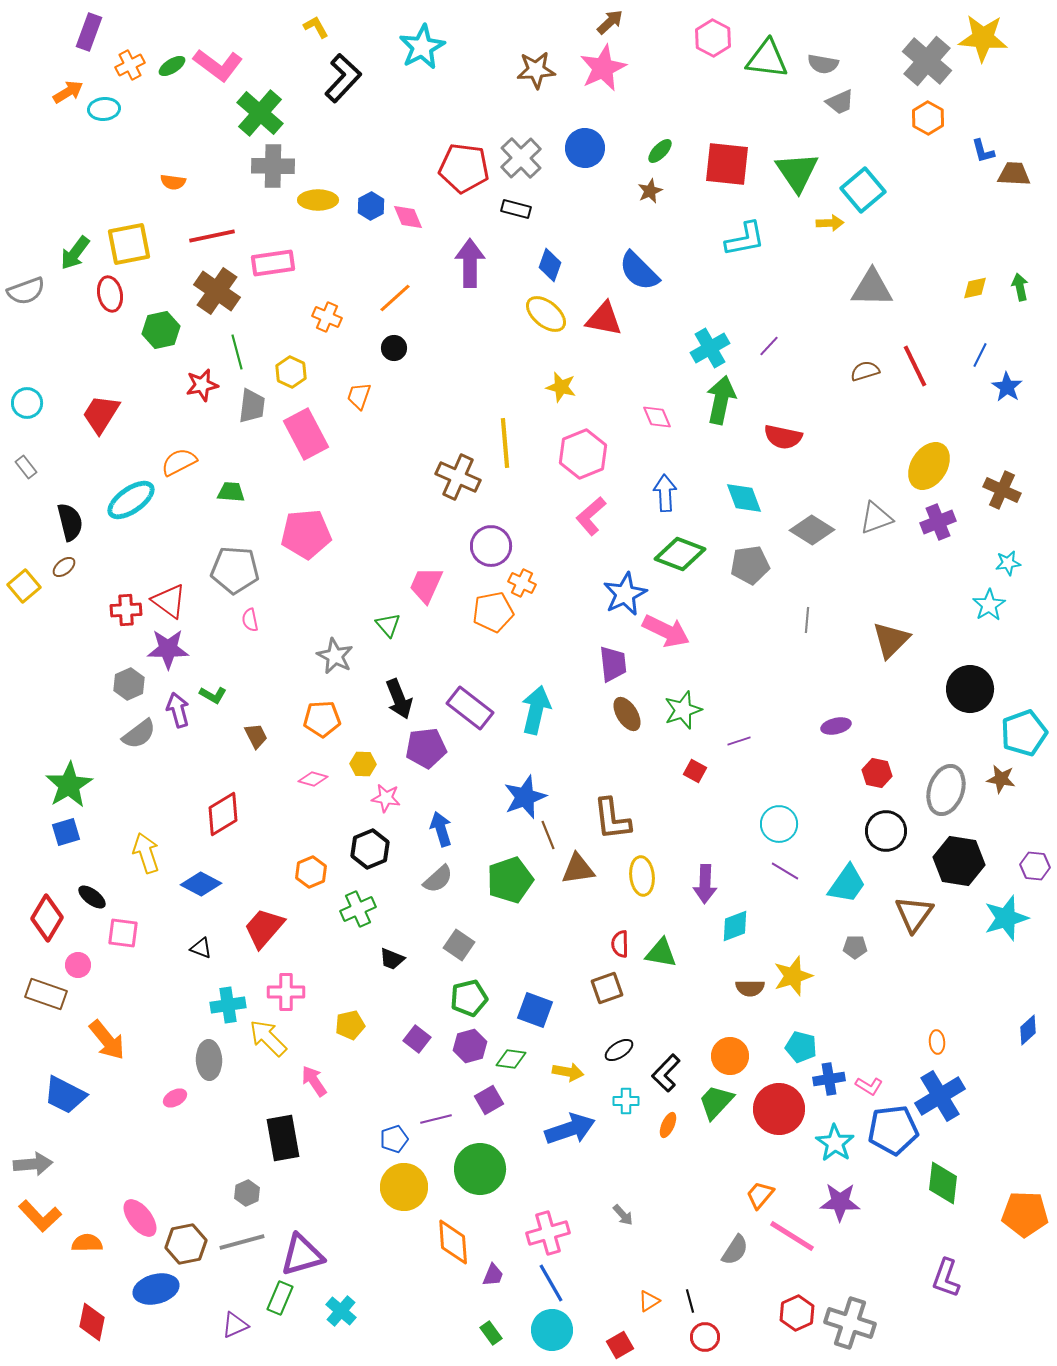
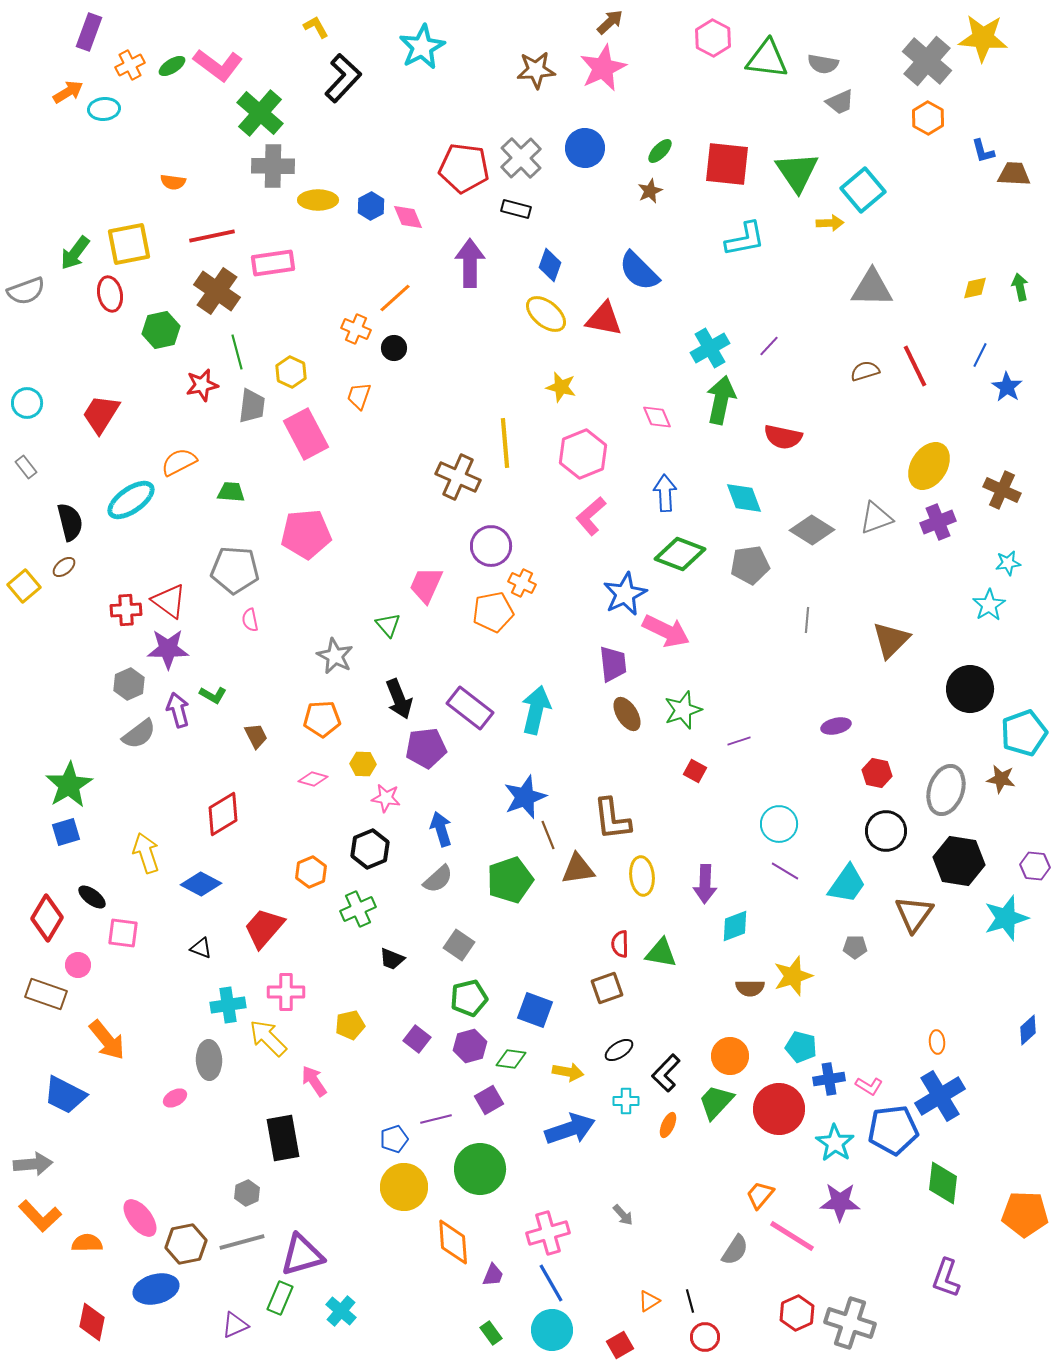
orange cross at (327, 317): moved 29 px right, 12 px down
